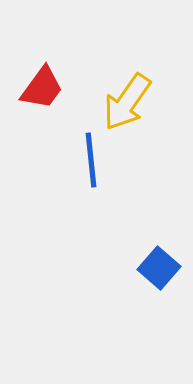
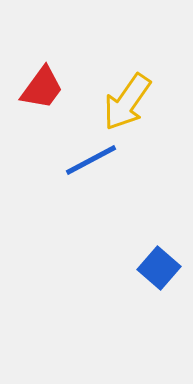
blue line: rotated 68 degrees clockwise
